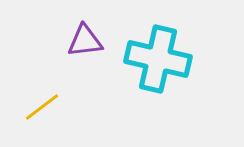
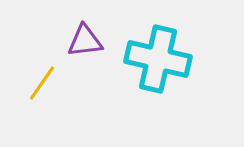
yellow line: moved 24 px up; rotated 18 degrees counterclockwise
